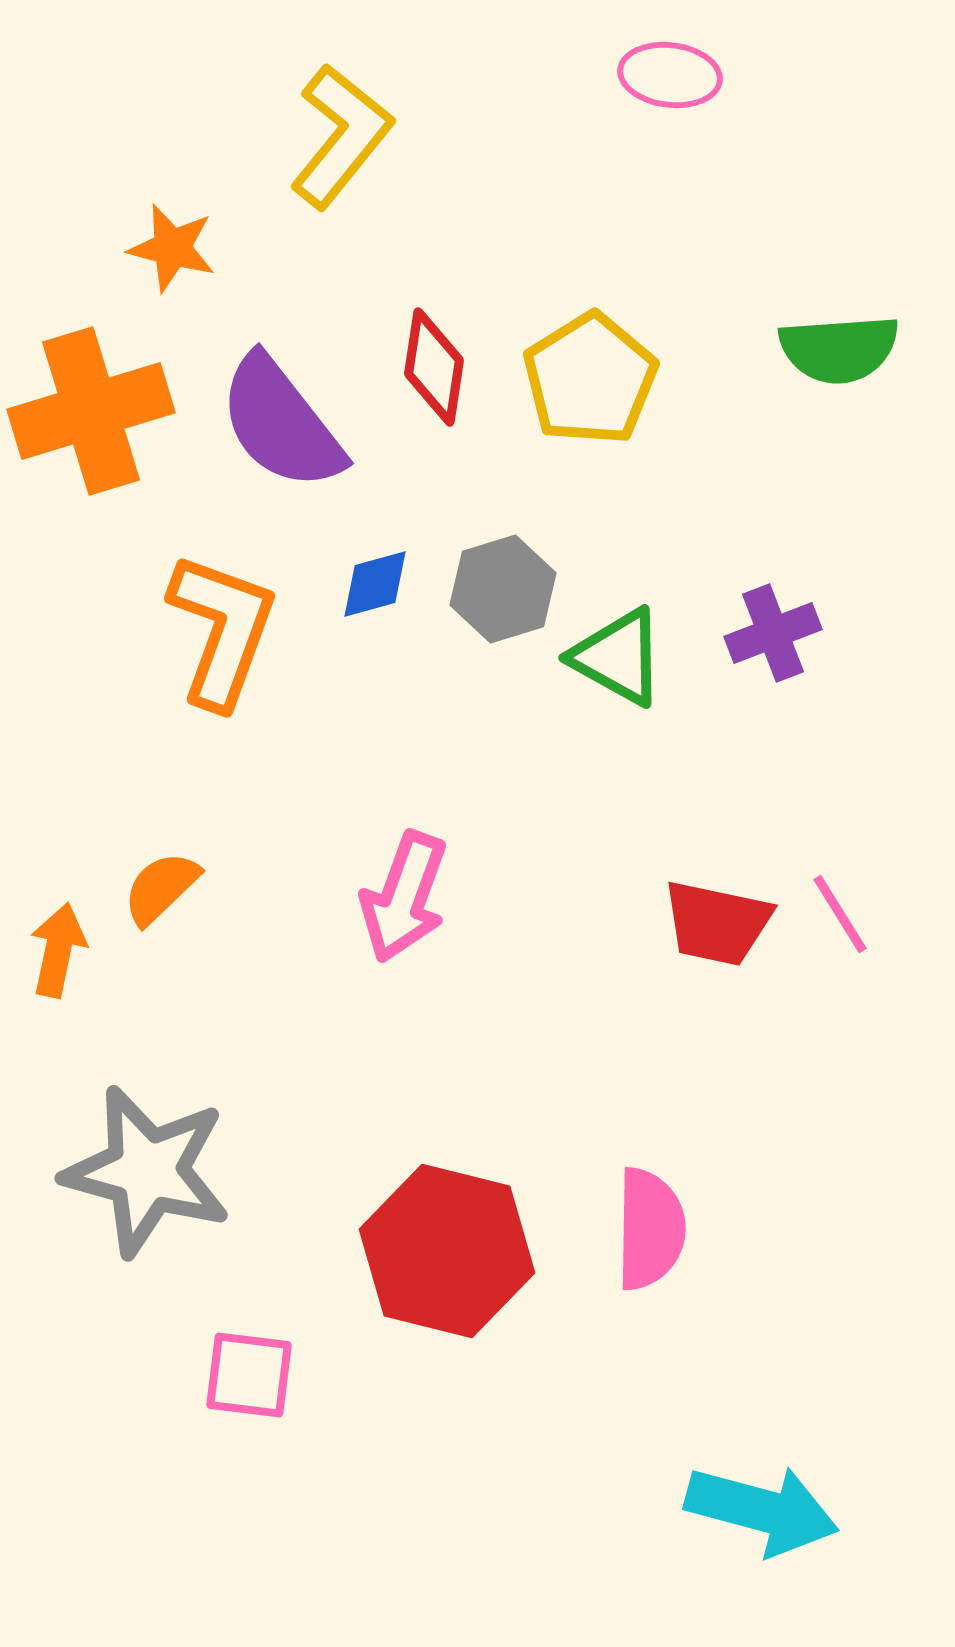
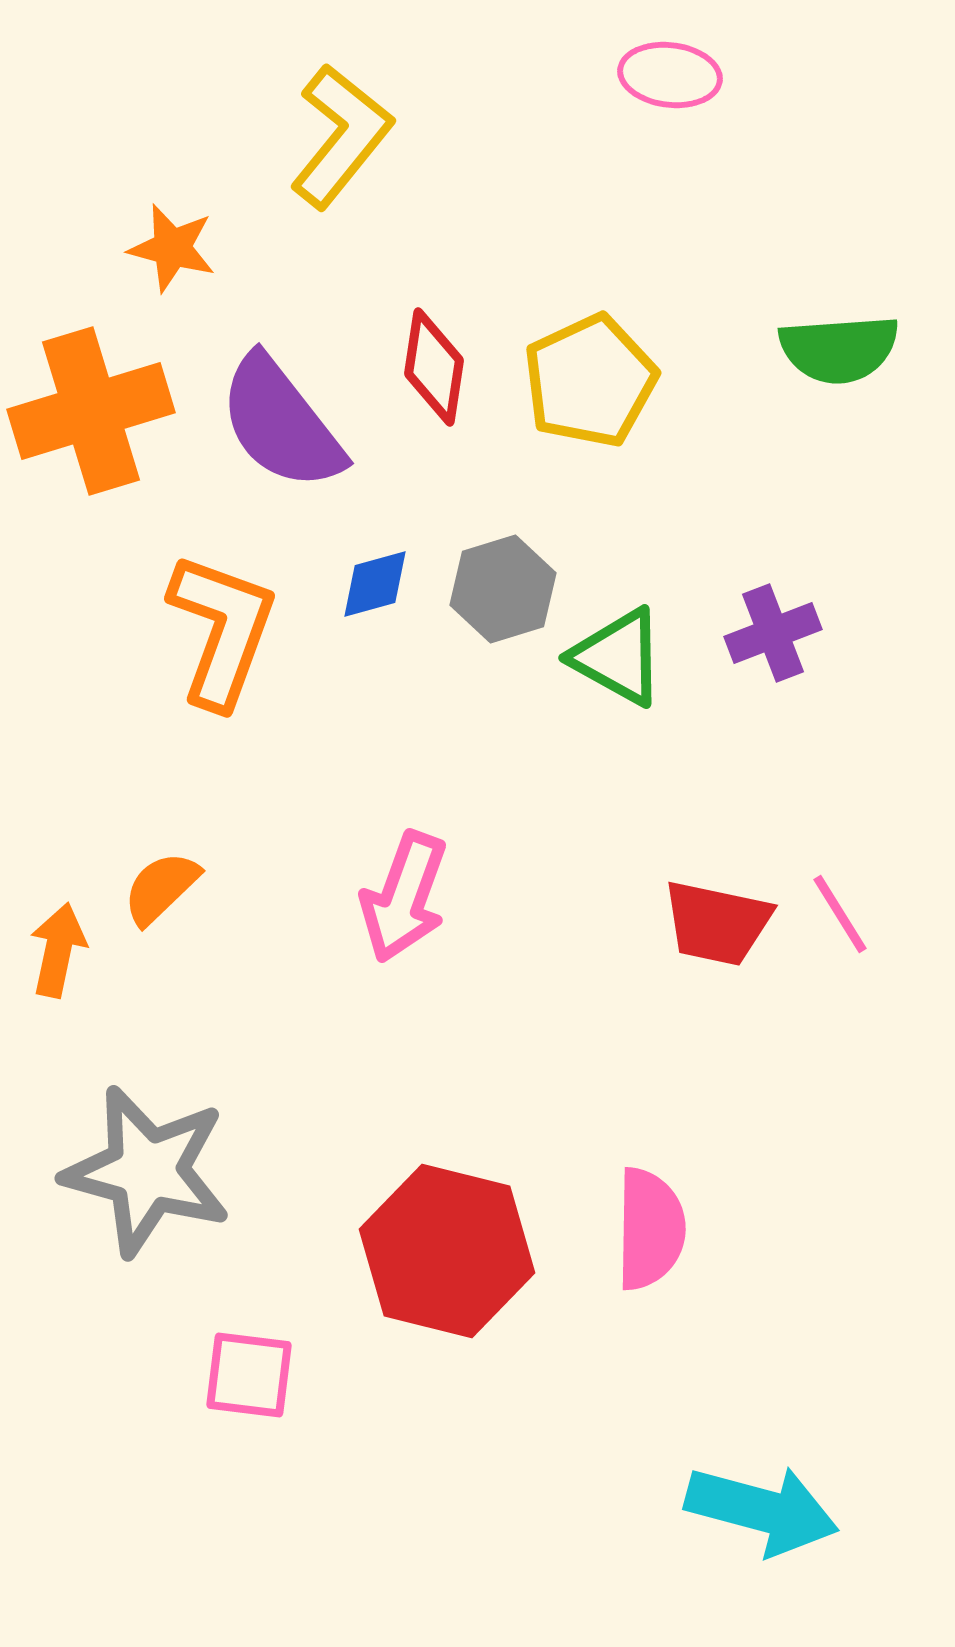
yellow pentagon: moved 2 px down; rotated 7 degrees clockwise
